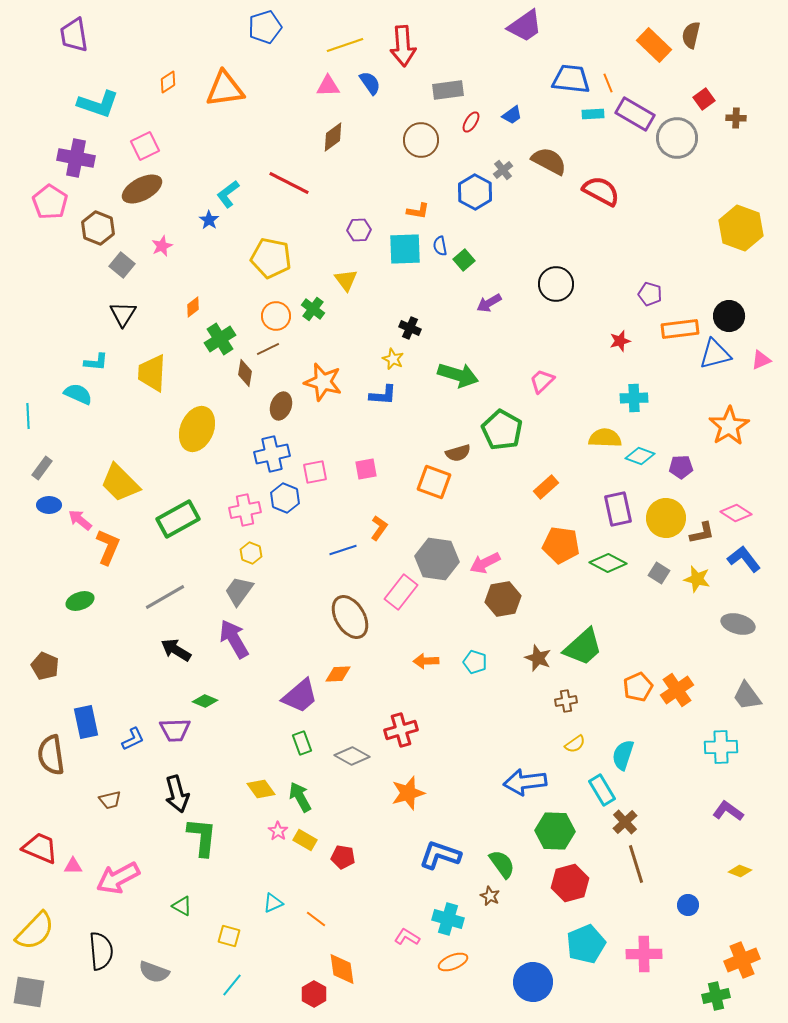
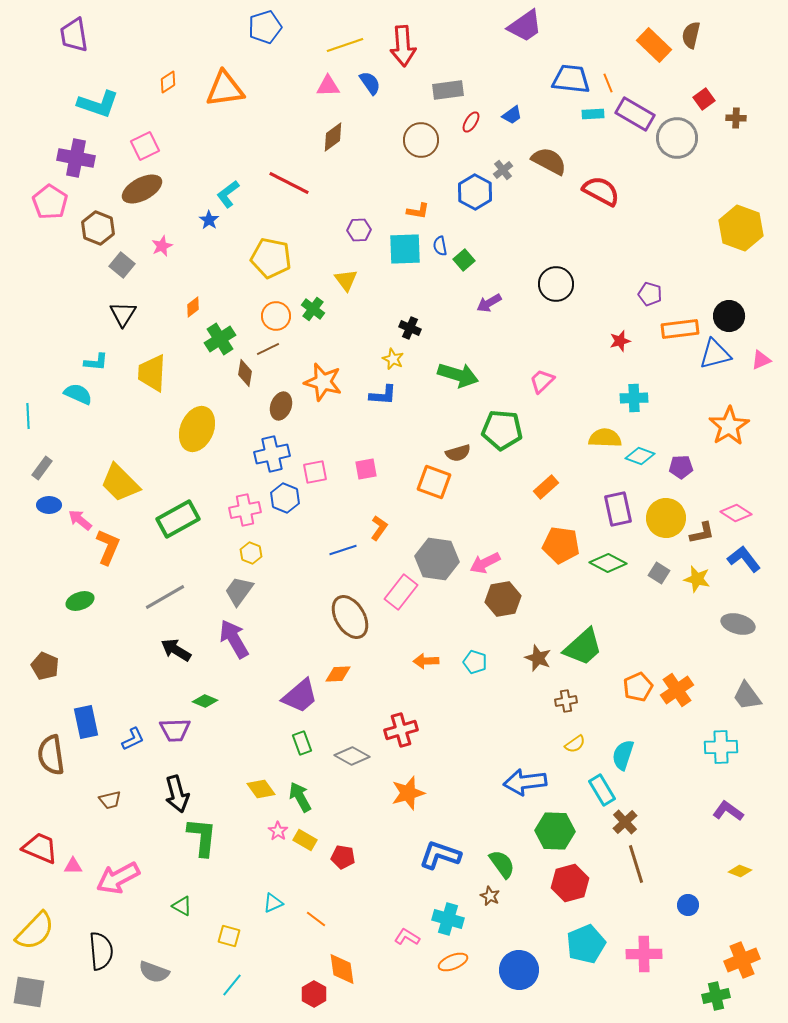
green pentagon at (502, 430): rotated 24 degrees counterclockwise
blue circle at (533, 982): moved 14 px left, 12 px up
